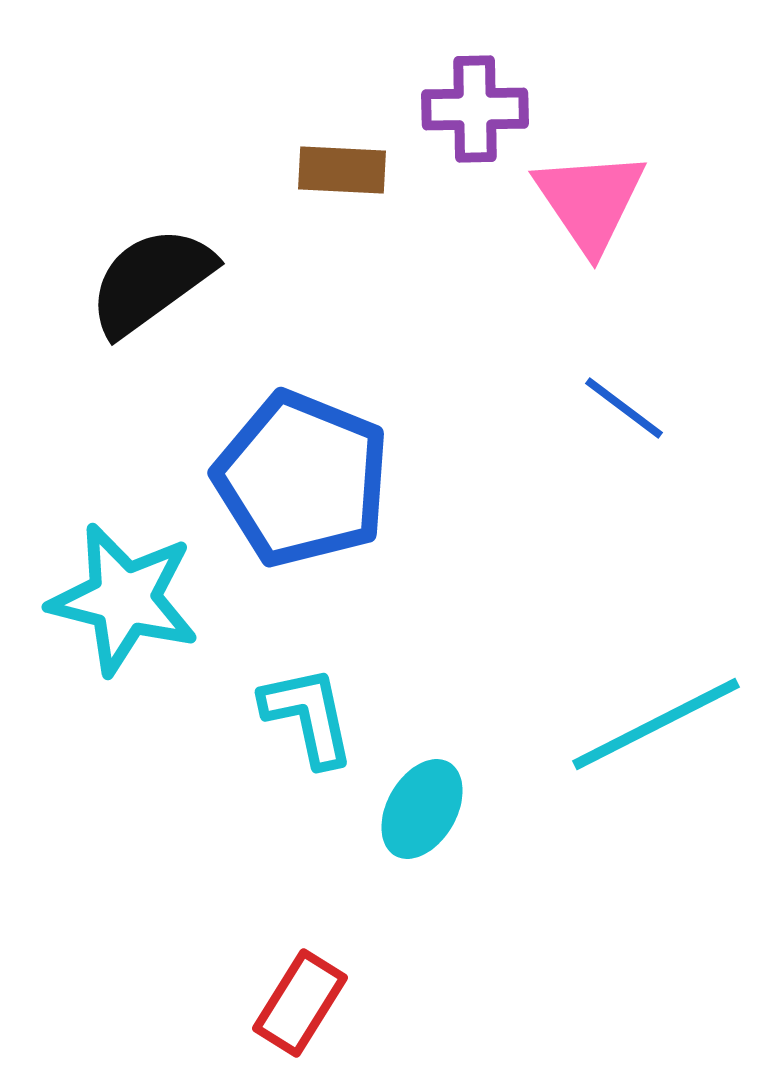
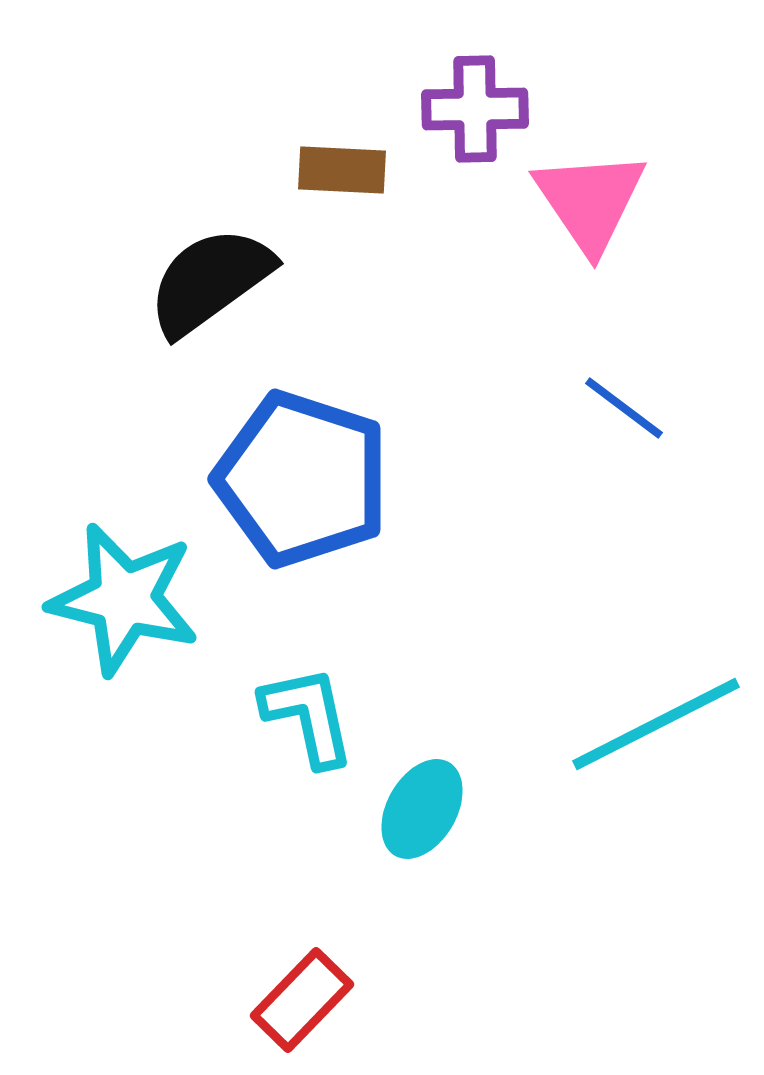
black semicircle: moved 59 px right
blue pentagon: rotated 4 degrees counterclockwise
red rectangle: moved 2 px right, 3 px up; rotated 12 degrees clockwise
